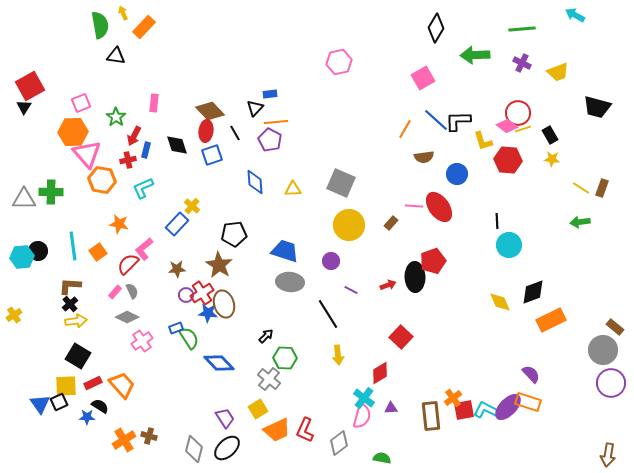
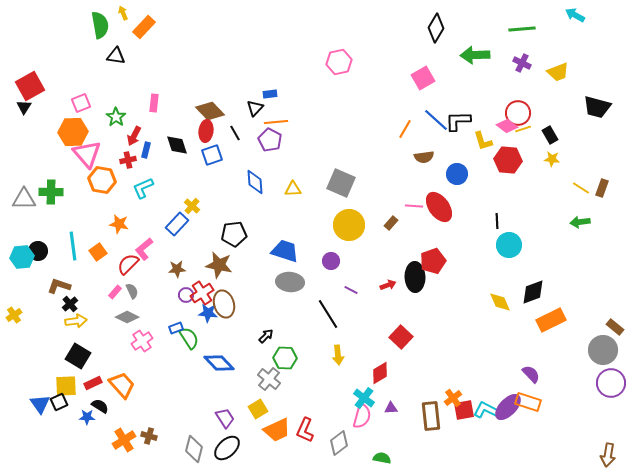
brown star at (219, 265): rotated 20 degrees counterclockwise
brown L-shape at (70, 286): moved 11 px left; rotated 15 degrees clockwise
